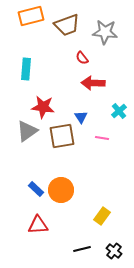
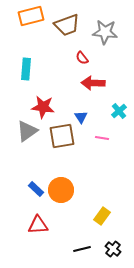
black cross: moved 1 px left, 2 px up
